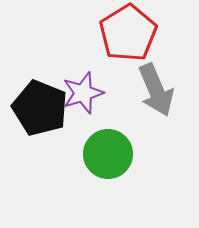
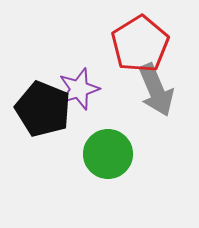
red pentagon: moved 12 px right, 11 px down
purple star: moved 4 px left, 4 px up
black pentagon: moved 3 px right, 1 px down
